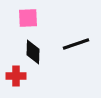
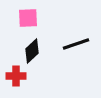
black diamond: moved 1 px left, 1 px up; rotated 45 degrees clockwise
